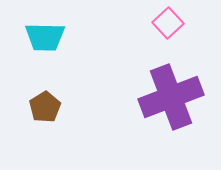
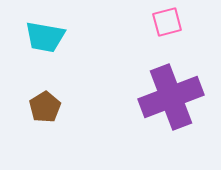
pink square: moved 1 px left, 1 px up; rotated 28 degrees clockwise
cyan trapezoid: rotated 9 degrees clockwise
